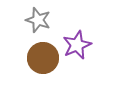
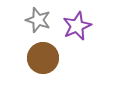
purple star: moved 19 px up
